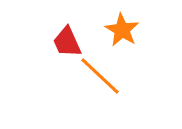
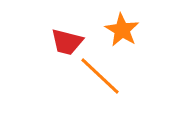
red trapezoid: rotated 52 degrees counterclockwise
